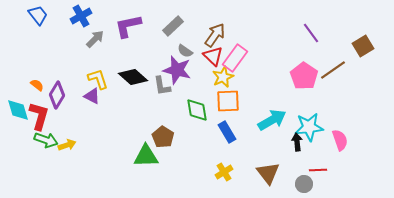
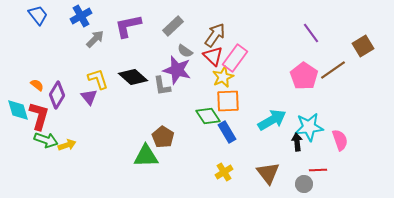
purple triangle: moved 3 px left, 1 px down; rotated 24 degrees clockwise
green diamond: moved 11 px right, 6 px down; rotated 25 degrees counterclockwise
